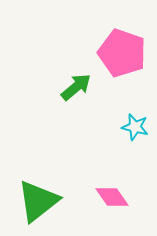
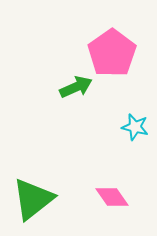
pink pentagon: moved 10 px left; rotated 18 degrees clockwise
green arrow: rotated 16 degrees clockwise
green triangle: moved 5 px left, 2 px up
